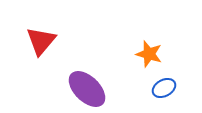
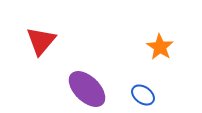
orange star: moved 11 px right, 7 px up; rotated 16 degrees clockwise
blue ellipse: moved 21 px left, 7 px down; rotated 65 degrees clockwise
